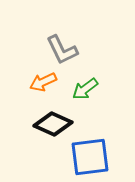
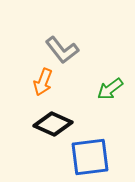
gray L-shape: rotated 12 degrees counterclockwise
orange arrow: rotated 44 degrees counterclockwise
green arrow: moved 25 px right
